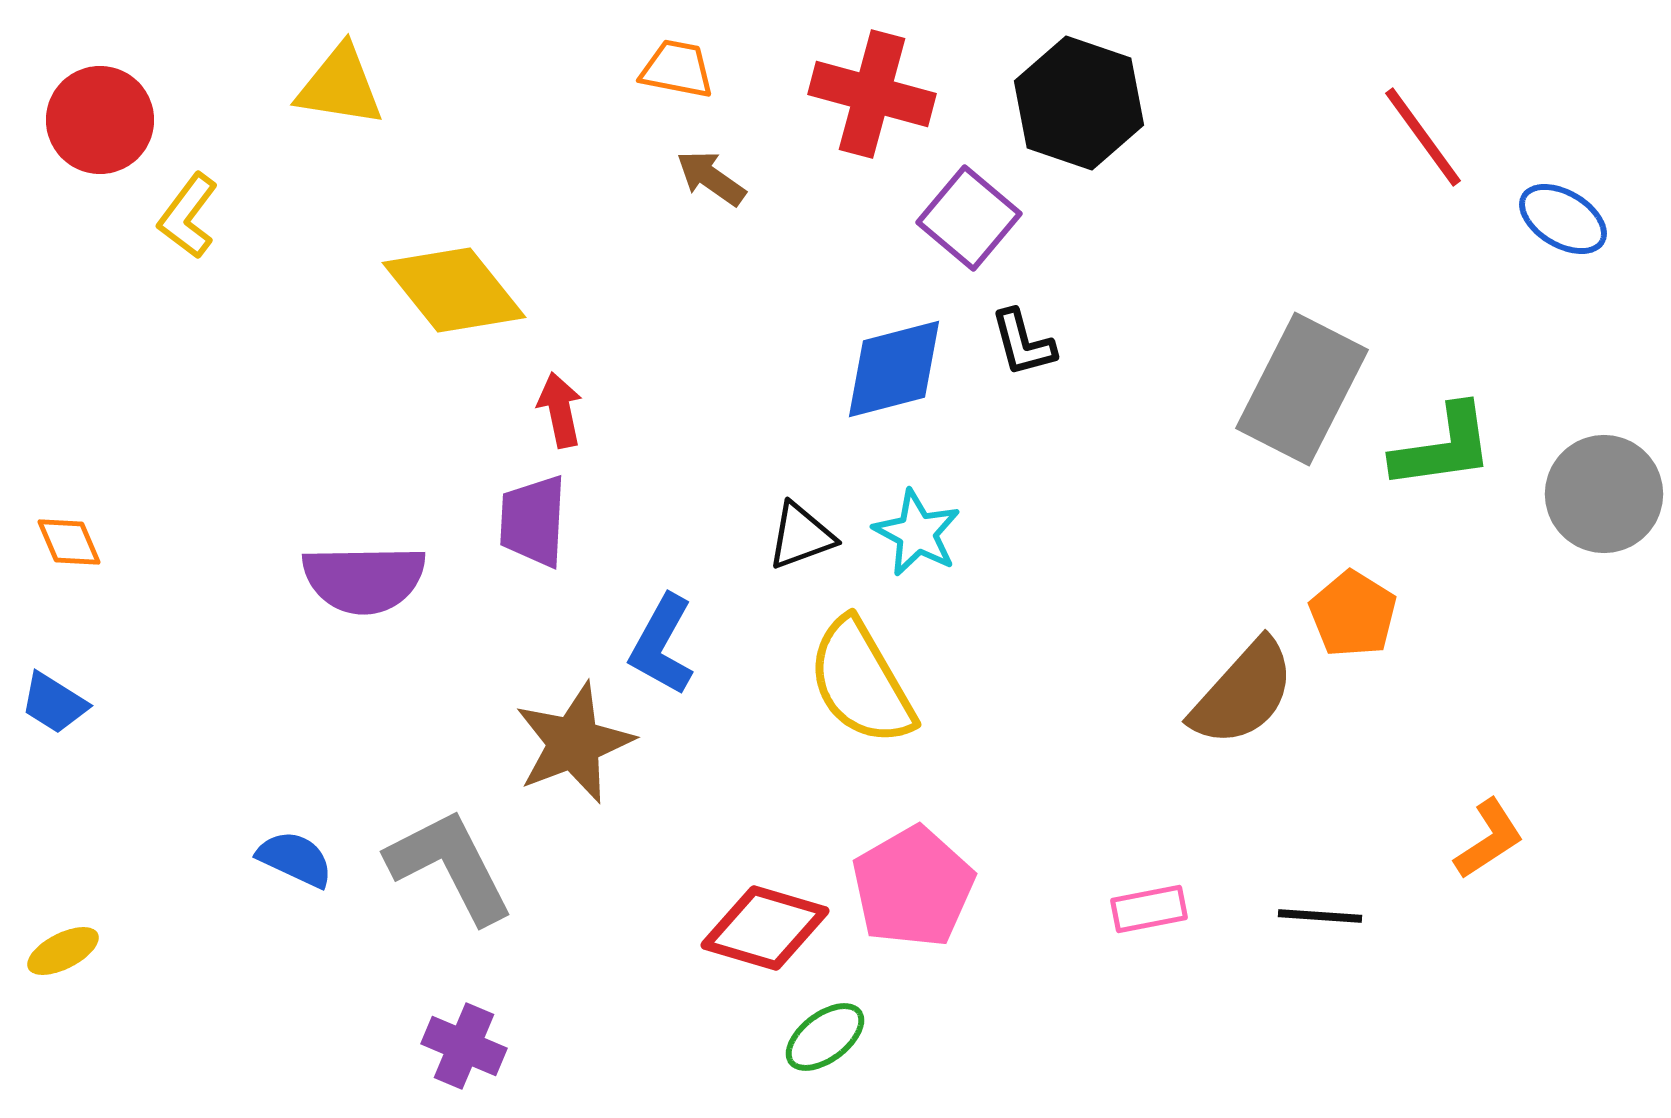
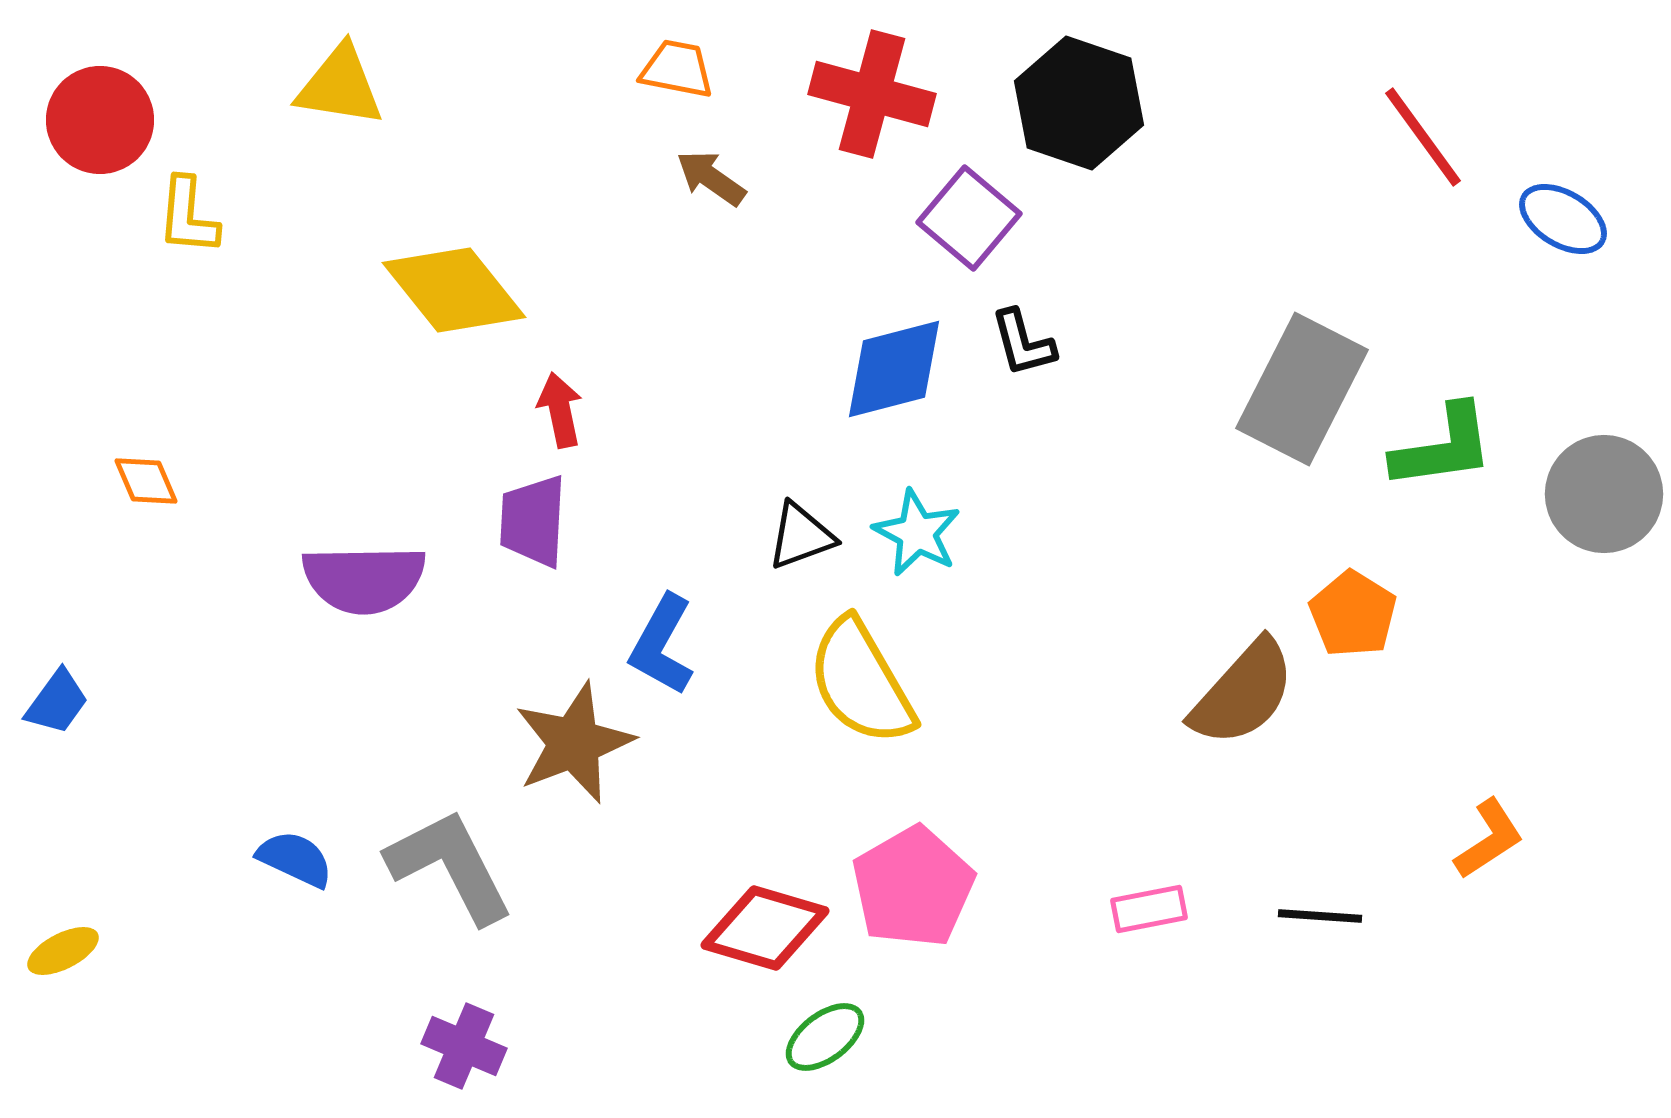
yellow L-shape: rotated 32 degrees counterclockwise
orange diamond: moved 77 px right, 61 px up
blue trapezoid: moved 3 px right, 1 px up; rotated 86 degrees counterclockwise
